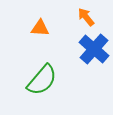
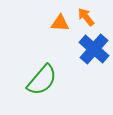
orange triangle: moved 20 px right, 5 px up
